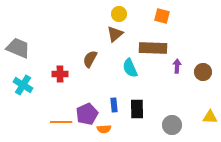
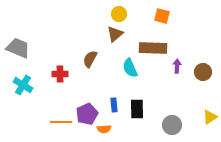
yellow triangle: rotated 35 degrees counterclockwise
